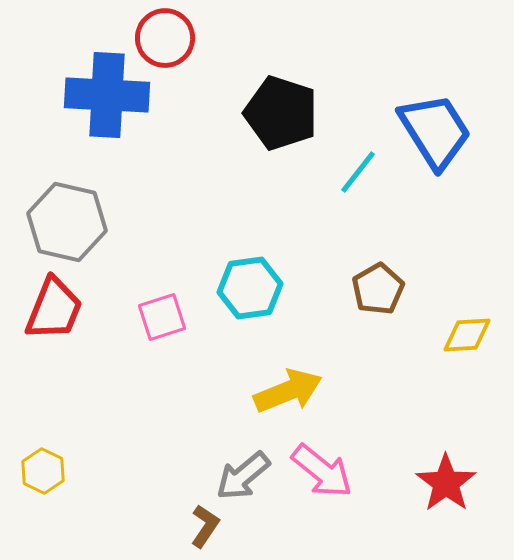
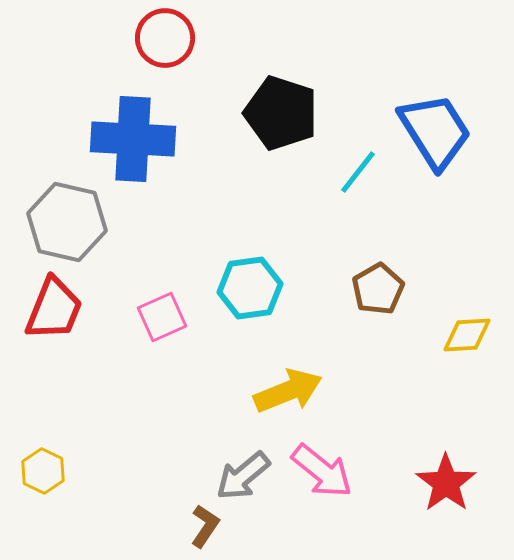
blue cross: moved 26 px right, 44 px down
pink square: rotated 6 degrees counterclockwise
